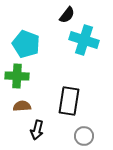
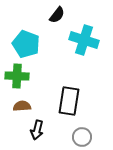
black semicircle: moved 10 px left
gray circle: moved 2 px left, 1 px down
